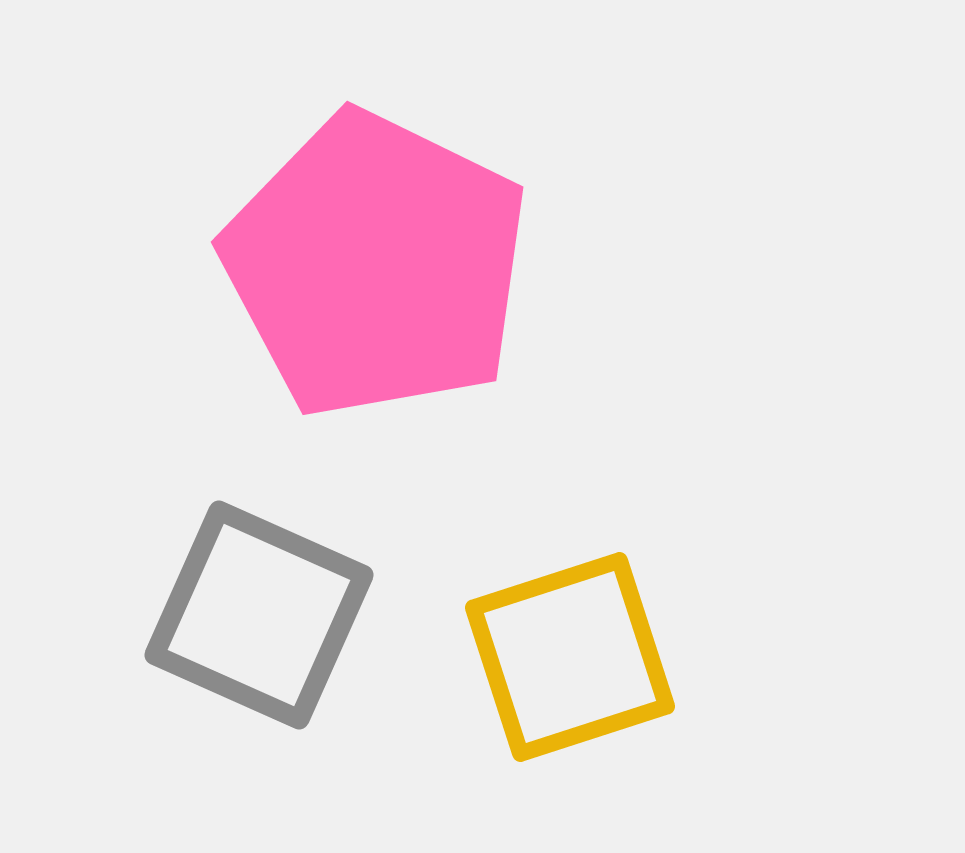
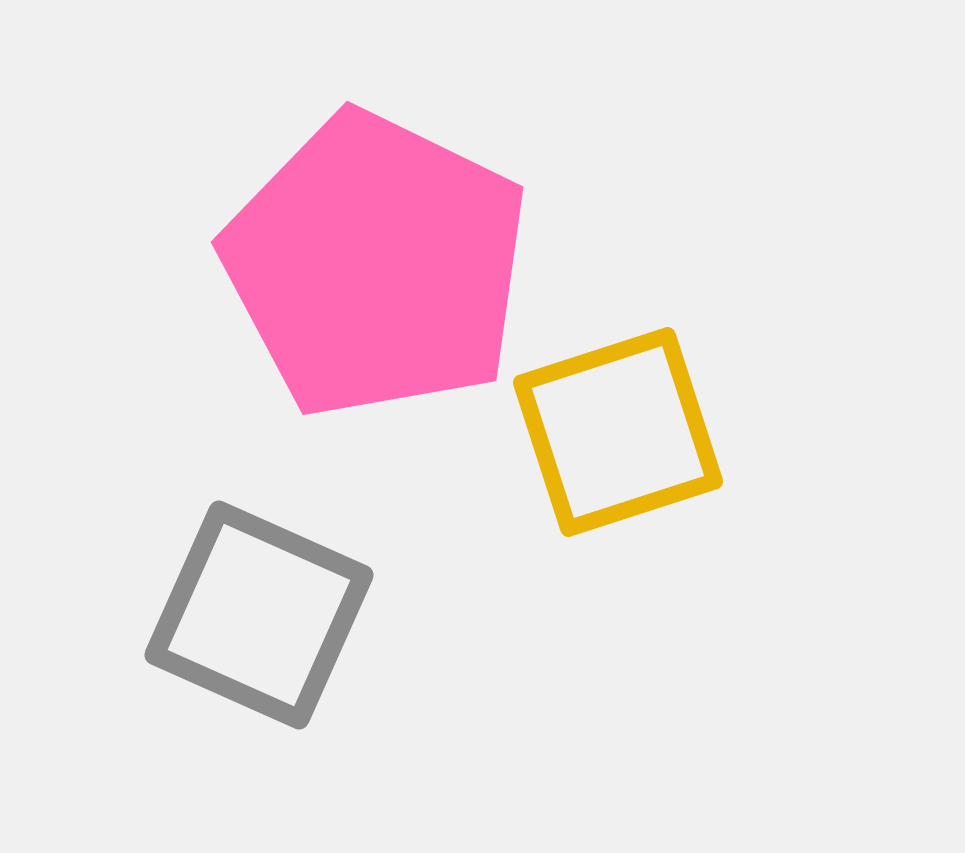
yellow square: moved 48 px right, 225 px up
